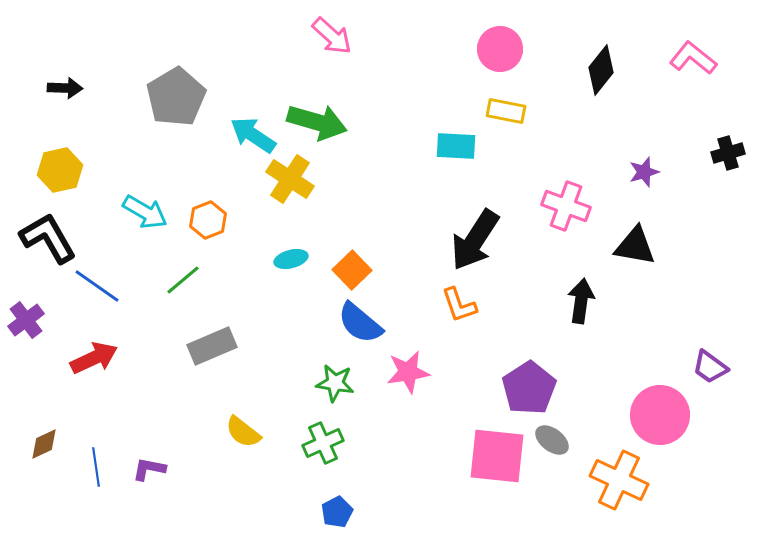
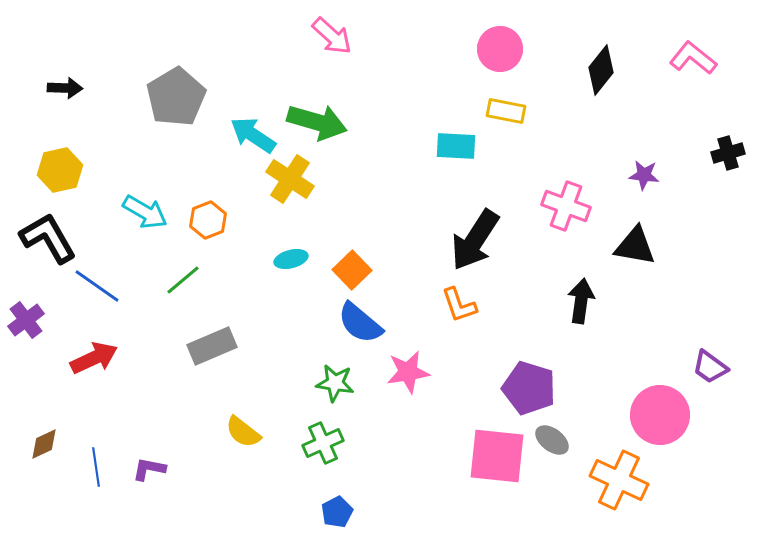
purple star at (644, 172): moved 3 px down; rotated 24 degrees clockwise
purple pentagon at (529, 388): rotated 22 degrees counterclockwise
